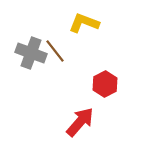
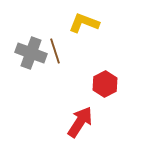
brown line: rotated 20 degrees clockwise
red arrow: rotated 8 degrees counterclockwise
